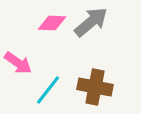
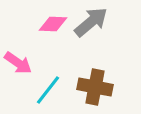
pink diamond: moved 1 px right, 1 px down
